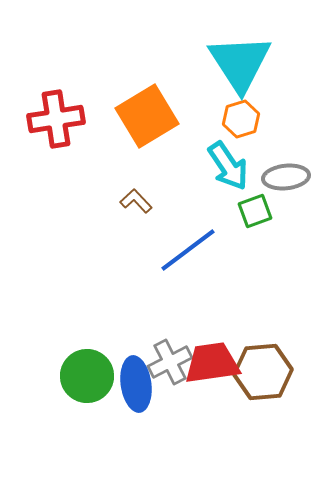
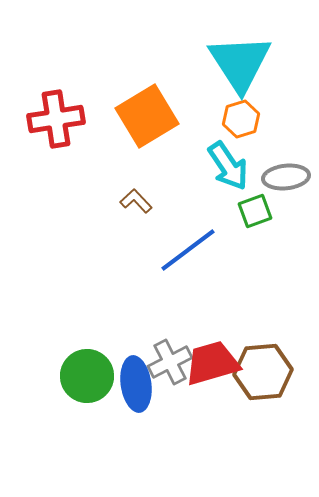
red trapezoid: rotated 8 degrees counterclockwise
